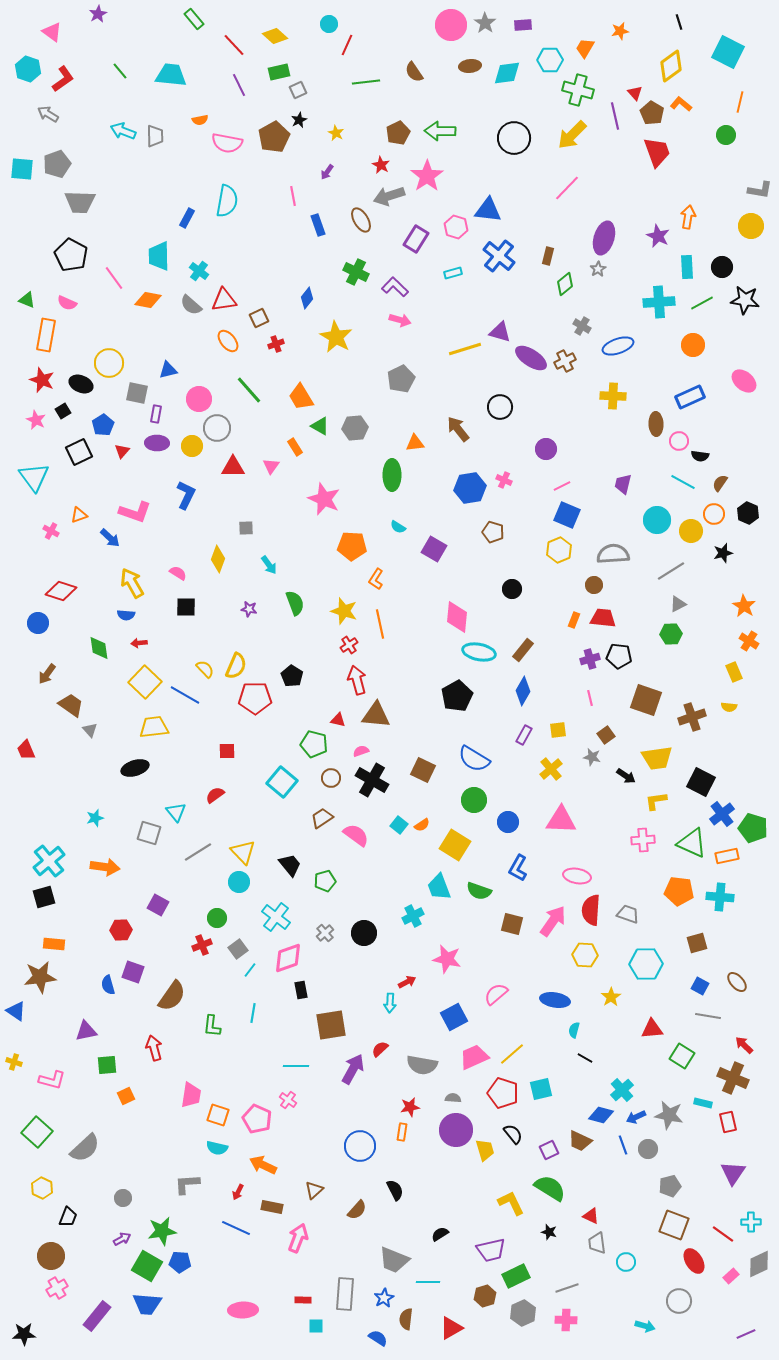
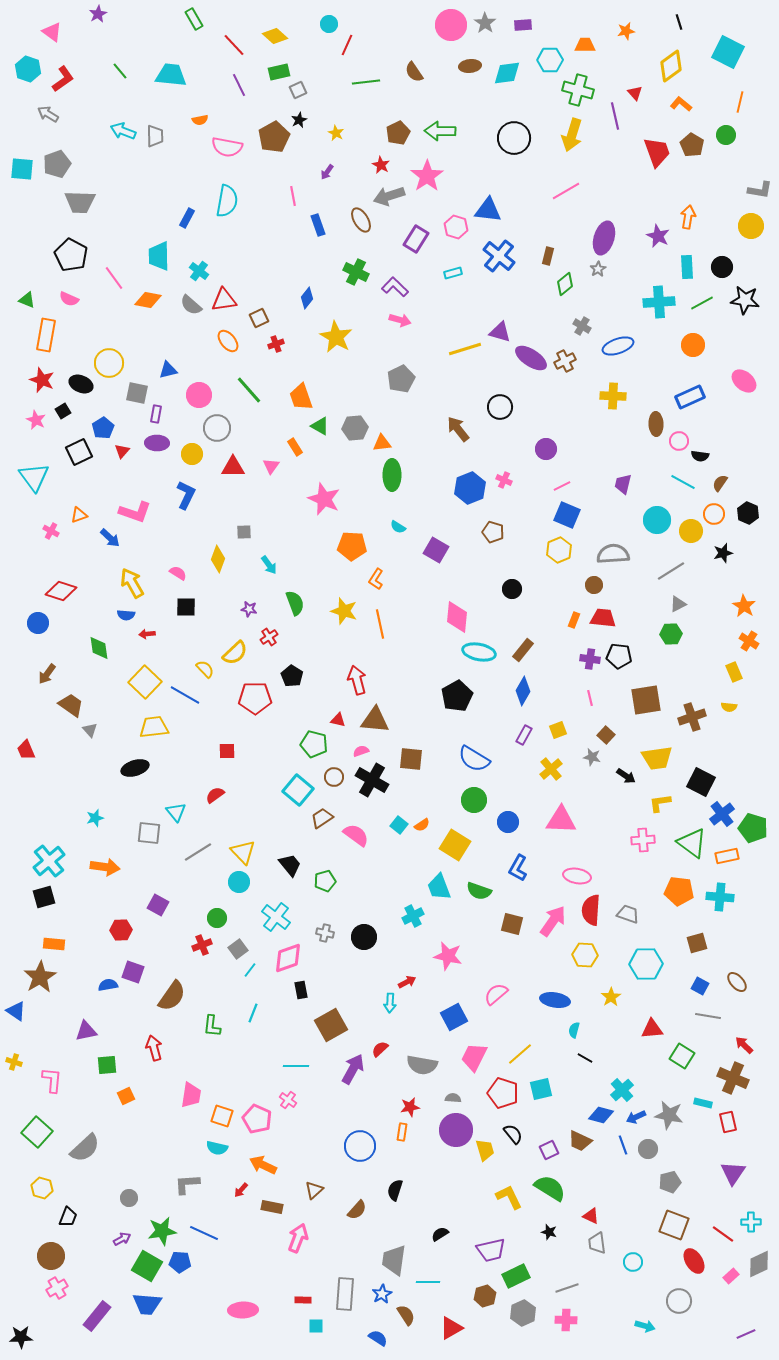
green rectangle at (194, 19): rotated 10 degrees clockwise
orange star at (620, 31): moved 6 px right
orange trapezoid at (585, 48): moved 3 px up; rotated 60 degrees clockwise
brown pentagon at (652, 113): moved 40 px right, 32 px down
yellow arrow at (572, 135): rotated 28 degrees counterclockwise
pink semicircle at (227, 143): moved 4 px down
pink line at (567, 188): moved 1 px left, 3 px down; rotated 16 degrees clockwise
pink semicircle at (67, 303): moved 2 px right, 4 px up
orange trapezoid at (301, 397): rotated 12 degrees clockwise
pink circle at (199, 399): moved 4 px up
blue pentagon at (103, 425): moved 3 px down
orange triangle at (415, 443): moved 33 px left
yellow circle at (192, 446): moved 8 px down
blue hexagon at (470, 488): rotated 12 degrees counterclockwise
gray square at (246, 528): moved 2 px left, 4 px down
purple square at (434, 549): moved 2 px right, 1 px down
red arrow at (139, 643): moved 8 px right, 9 px up
red cross at (349, 645): moved 80 px left, 8 px up
purple cross at (590, 659): rotated 24 degrees clockwise
yellow semicircle at (236, 666): moved 1 px left, 13 px up; rotated 24 degrees clockwise
brown square at (646, 700): rotated 28 degrees counterclockwise
brown triangle at (376, 715): moved 1 px left, 5 px down
yellow square at (558, 730): rotated 12 degrees counterclockwise
brown square at (606, 735): rotated 12 degrees counterclockwise
brown square at (423, 770): moved 12 px left, 11 px up; rotated 20 degrees counterclockwise
brown circle at (331, 778): moved 3 px right, 1 px up
cyan square at (282, 782): moved 16 px right, 8 px down
yellow L-shape at (656, 801): moved 4 px right, 2 px down
gray square at (149, 833): rotated 10 degrees counterclockwise
green triangle at (692, 843): rotated 12 degrees clockwise
gray cross at (325, 933): rotated 36 degrees counterclockwise
black circle at (364, 933): moved 4 px down
pink star at (447, 959): moved 1 px right, 3 px up
brown star at (40, 977): rotated 24 degrees counterclockwise
blue semicircle at (108, 985): rotated 96 degrees clockwise
cyan line at (253, 1013): rotated 12 degrees clockwise
brown square at (331, 1025): rotated 20 degrees counterclockwise
yellow line at (512, 1054): moved 8 px right
pink trapezoid at (474, 1057): rotated 40 degrees counterclockwise
pink L-shape at (52, 1080): rotated 100 degrees counterclockwise
orange square at (218, 1115): moved 4 px right, 1 px down
gray pentagon at (670, 1186): moved 4 px up
yellow hexagon at (42, 1188): rotated 10 degrees counterclockwise
black semicircle at (395, 1190): rotated 135 degrees counterclockwise
red arrow at (238, 1192): moved 3 px right, 2 px up; rotated 14 degrees clockwise
gray circle at (123, 1198): moved 6 px right
yellow L-shape at (511, 1203): moved 2 px left, 6 px up
blue line at (236, 1228): moved 32 px left, 5 px down
gray trapezoid at (394, 1260): rotated 76 degrees clockwise
cyan circle at (626, 1262): moved 7 px right
blue star at (384, 1298): moved 2 px left, 4 px up
brown semicircle at (406, 1319): moved 4 px up; rotated 140 degrees clockwise
black star at (24, 1334): moved 3 px left, 3 px down
